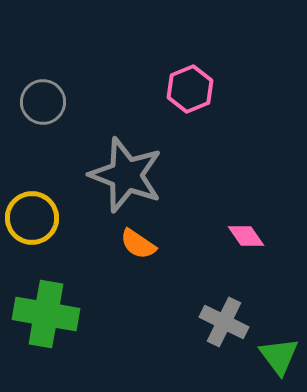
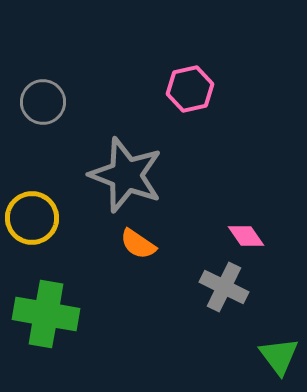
pink hexagon: rotated 9 degrees clockwise
gray cross: moved 35 px up
